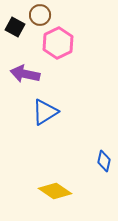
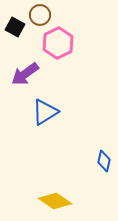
purple arrow: rotated 48 degrees counterclockwise
yellow diamond: moved 10 px down
